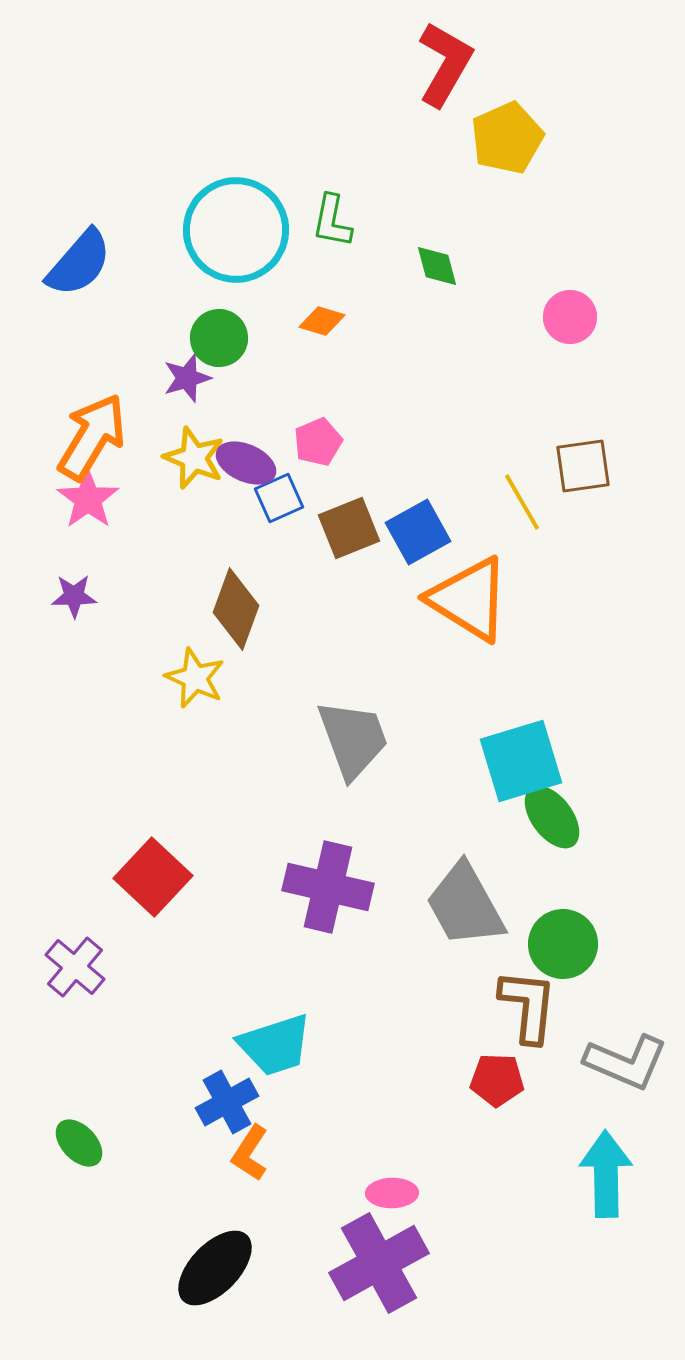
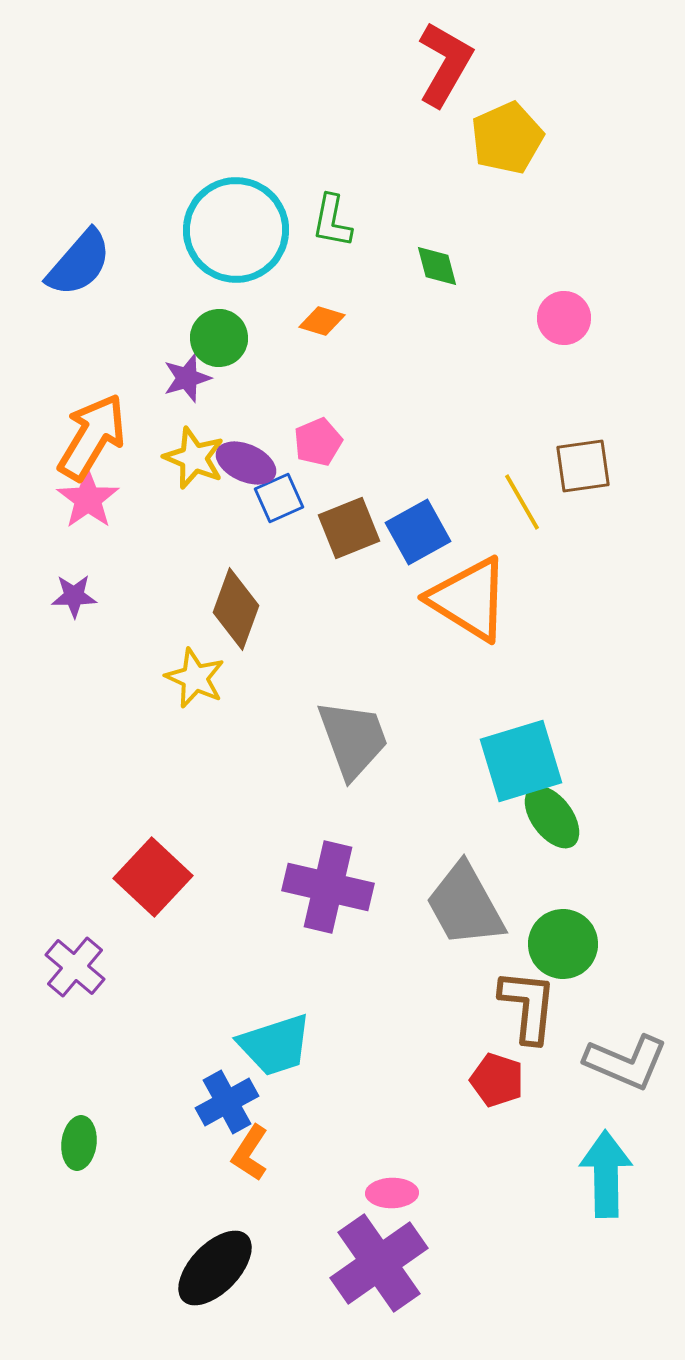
pink circle at (570, 317): moved 6 px left, 1 px down
red pentagon at (497, 1080): rotated 16 degrees clockwise
green ellipse at (79, 1143): rotated 51 degrees clockwise
purple cross at (379, 1263): rotated 6 degrees counterclockwise
